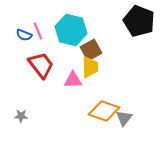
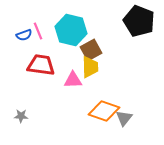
blue semicircle: rotated 42 degrees counterclockwise
red trapezoid: rotated 44 degrees counterclockwise
